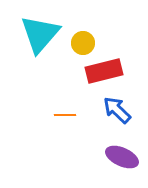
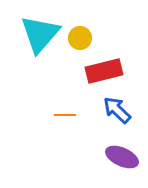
yellow circle: moved 3 px left, 5 px up
